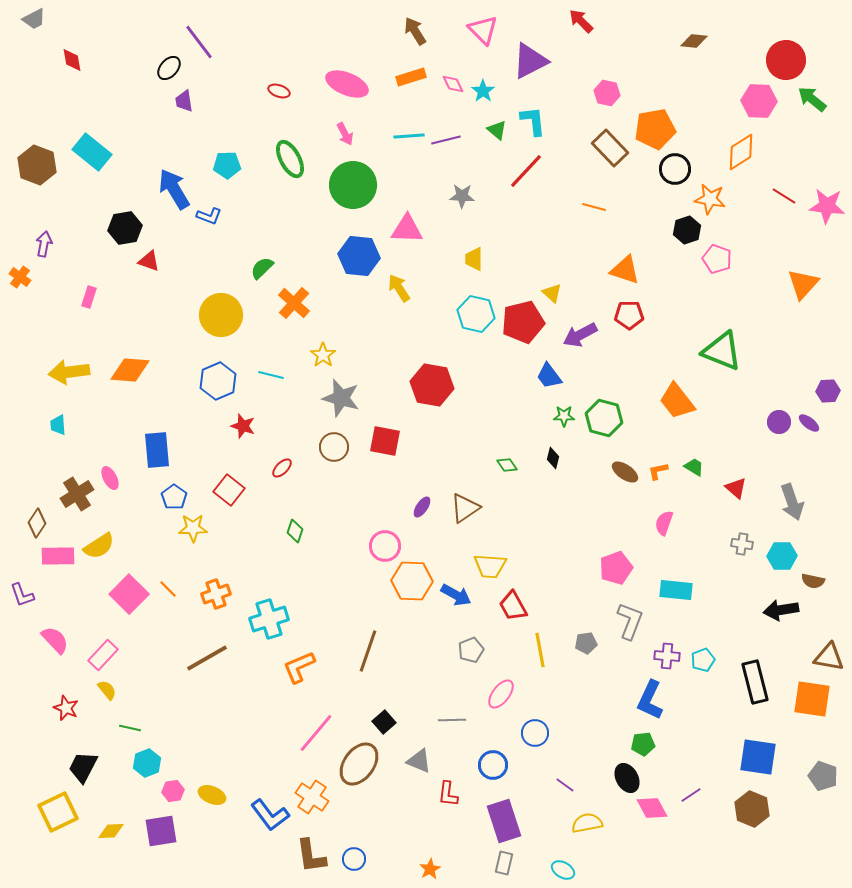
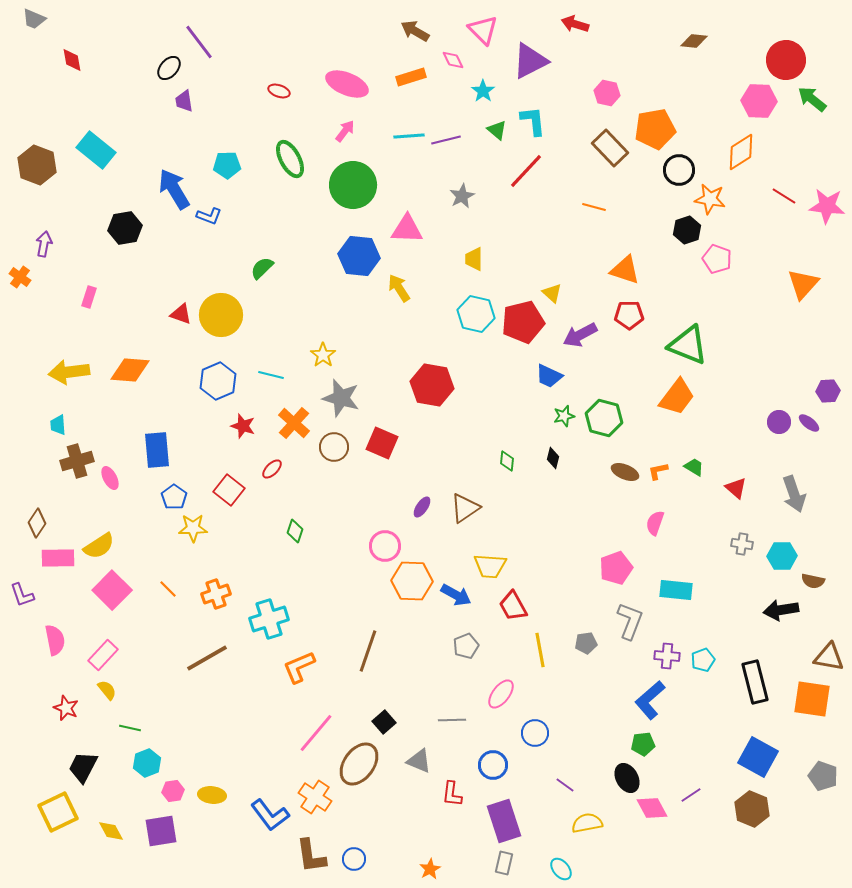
gray trapezoid at (34, 19): rotated 50 degrees clockwise
red arrow at (581, 21): moved 6 px left, 3 px down; rotated 28 degrees counterclockwise
brown arrow at (415, 31): rotated 28 degrees counterclockwise
pink diamond at (453, 84): moved 24 px up
pink arrow at (345, 134): moved 3 px up; rotated 115 degrees counterclockwise
cyan rectangle at (92, 152): moved 4 px right, 2 px up
black circle at (675, 169): moved 4 px right, 1 px down
gray star at (462, 196): rotated 30 degrees counterclockwise
red triangle at (149, 261): moved 32 px right, 53 px down
orange cross at (294, 303): moved 120 px down
green triangle at (722, 351): moved 34 px left, 6 px up
blue trapezoid at (549, 376): rotated 28 degrees counterclockwise
orange trapezoid at (677, 401): moved 4 px up; rotated 105 degrees counterclockwise
green star at (564, 416): rotated 15 degrees counterclockwise
red square at (385, 441): moved 3 px left, 2 px down; rotated 12 degrees clockwise
green diamond at (507, 465): moved 4 px up; rotated 40 degrees clockwise
red ellipse at (282, 468): moved 10 px left, 1 px down
brown ellipse at (625, 472): rotated 12 degrees counterclockwise
brown cross at (77, 494): moved 33 px up; rotated 16 degrees clockwise
gray arrow at (792, 502): moved 2 px right, 8 px up
pink semicircle at (664, 523): moved 9 px left
pink rectangle at (58, 556): moved 2 px down
pink square at (129, 594): moved 17 px left, 4 px up
pink semicircle at (55, 640): rotated 32 degrees clockwise
gray pentagon at (471, 650): moved 5 px left, 4 px up
blue L-shape at (650, 700): rotated 24 degrees clockwise
blue square at (758, 757): rotated 21 degrees clockwise
red L-shape at (448, 794): moved 4 px right
yellow ellipse at (212, 795): rotated 16 degrees counterclockwise
orange cross at (312, 797): moved 3 px right
yellow diamond at (111, 831): rotated 64 degrees clockwise
cyan ellipse at (563, 870): moved 2 px left, 1 px up; rotated 20 degrees clockwise
